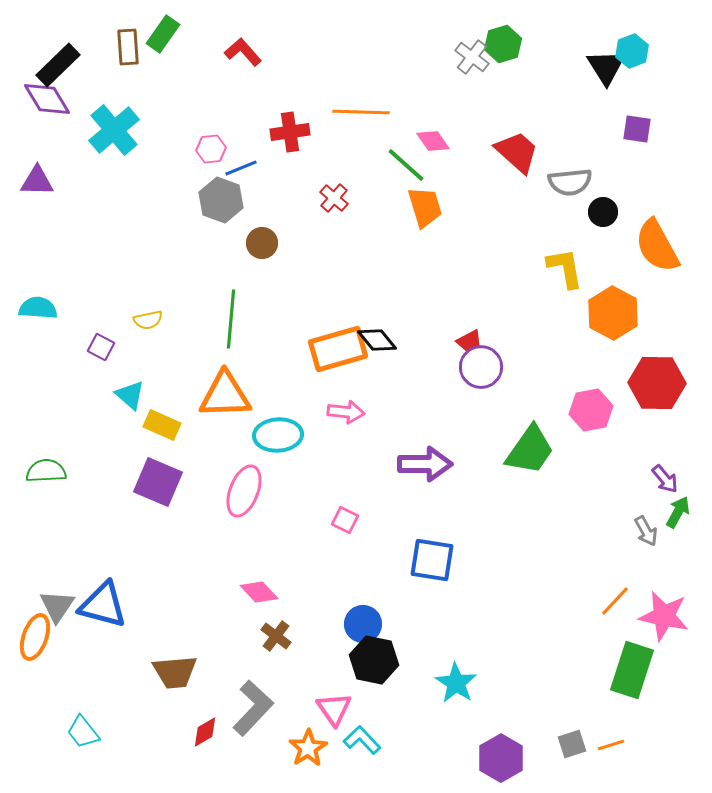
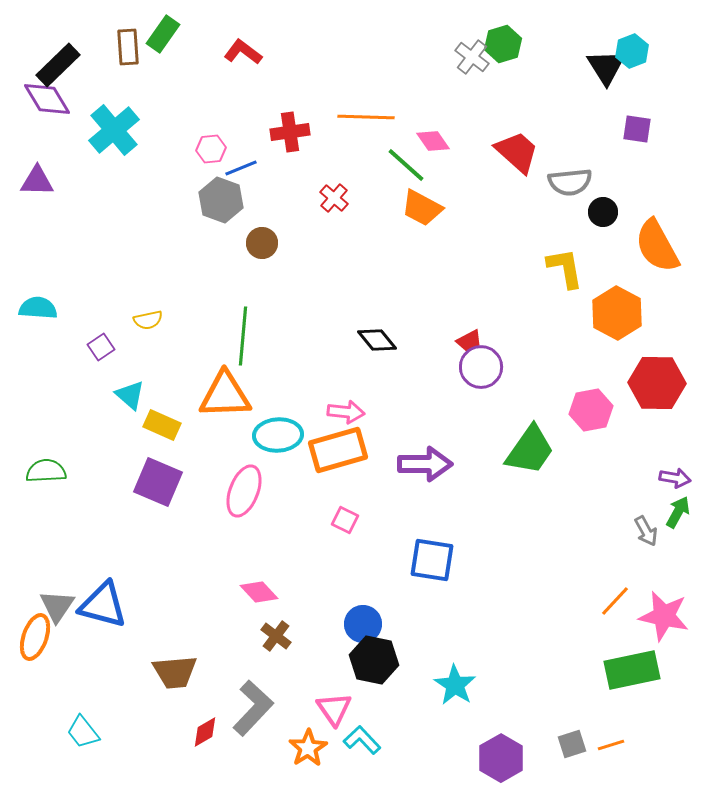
red L-shape at (243, 52): rotated 12 degrees counterclockwise
orange line at (361, 112): moved 5 px right, 5 px down
orange trapezoid at (425, 207): moved 3 px left, 1 px down; rotated 135 degrees clockwise
orange hexagon at (613, 313): moved 4 px right
green line at (231, 319): moved 12 px right, 17 px down
purple square at (101, 347): rotated 28 degrees clockwise
orange rectangle at (338, 349): moved 101 px down
purple arrow at (665, 479): moved 10 px right, 1 px up; rotated 40 degrees counterclockwise
green rectangle at (632, 670): rotated 60 degrees clockwise
cyan star at (456, 683): moved 1 px left, 2 px down
